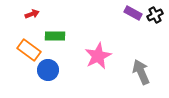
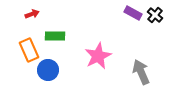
black cross: rotated 21 degrees counterclockwise
orange rectangle: rotated 30 degrees clockwise
